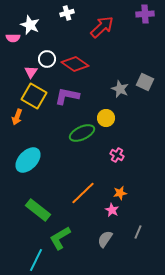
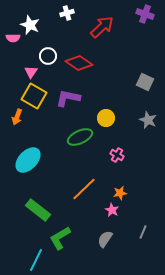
purple cross: rotated 24 degrees clockwise
white circle: moved 1 px right, 3 px up
red diamond: moved 4 px right, 1 px up
gray star: moved 28 px right, 31 px down
purple L-shape: moved 1 px right, 2 px down
green ellipse: moved 2 px left, 4 px down
orange line: moved 1 px right, 4 px up
gray line: moved 5 px right
